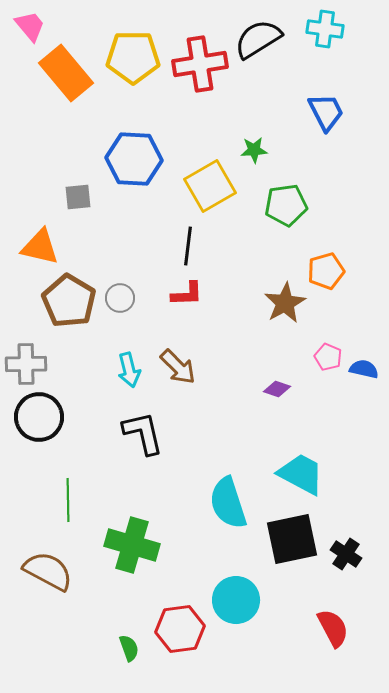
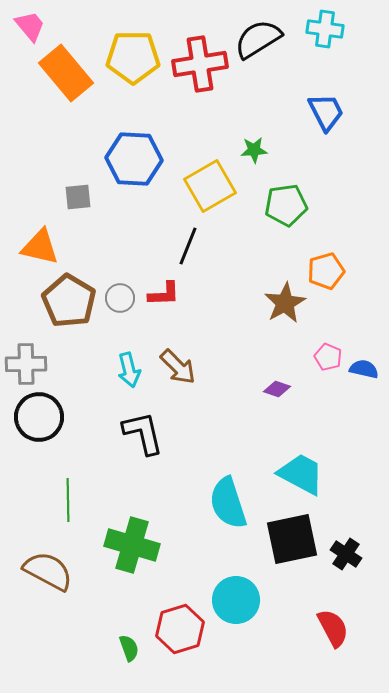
black line: rotated 15 degrees clockwise
red L-shape: moved 23 px left
red hexagon: rotated 9 degrees counterclockwise
